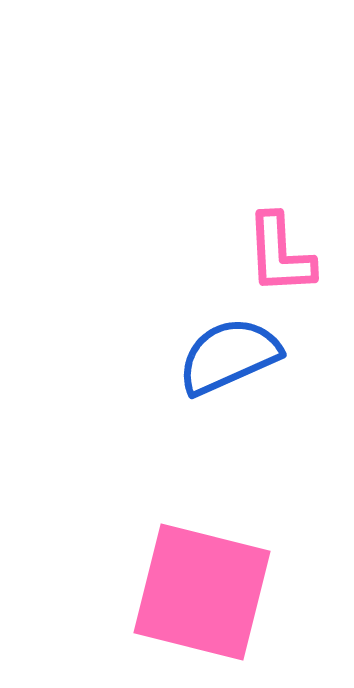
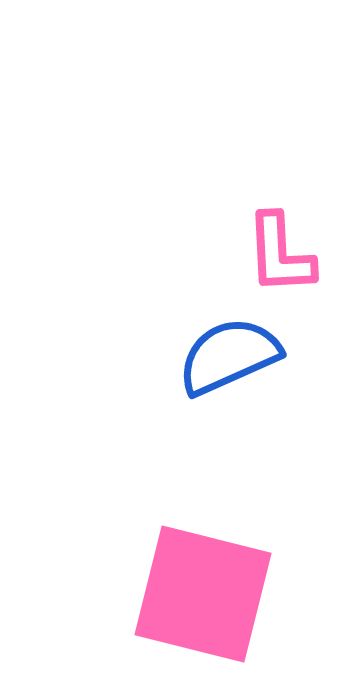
pink square: moved 1 px right, 2 px down
